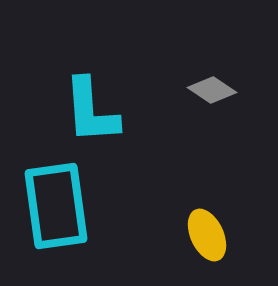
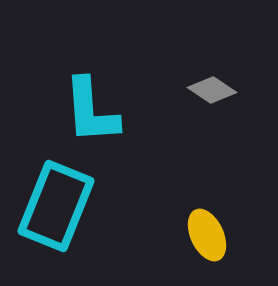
cyan rectangle: rotated 30 degrees clockwise
